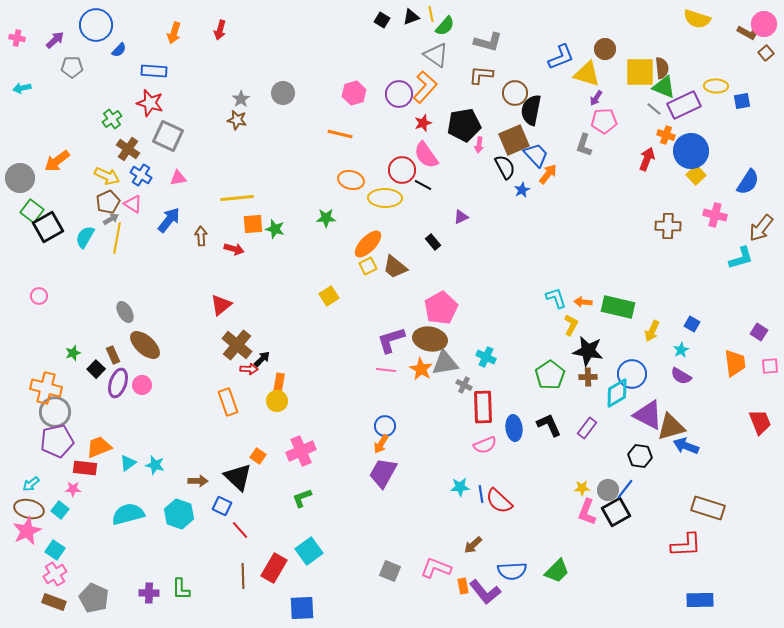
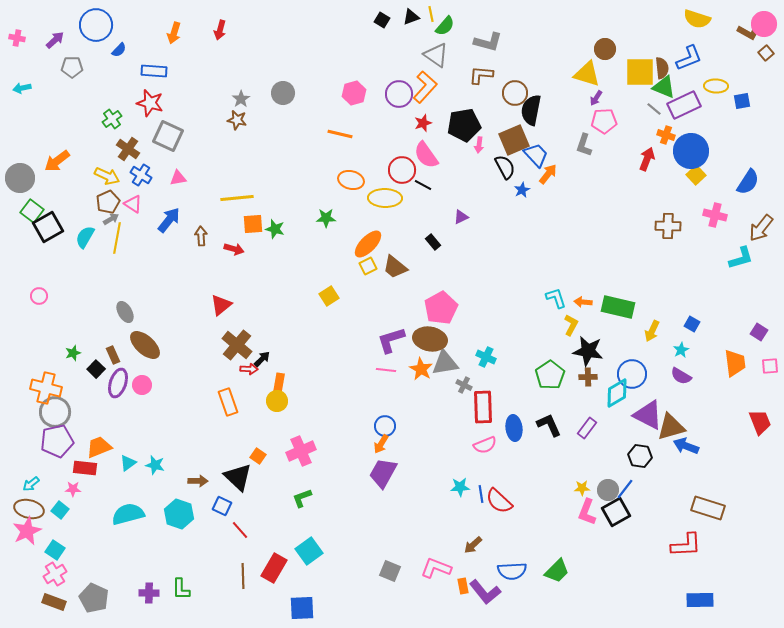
blue L-shape at (561, 57): moved 128 px right, 1 px down
